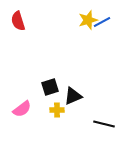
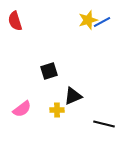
red semicircle: moved 3 px left
black square: moved 1 px left, 16 px up
